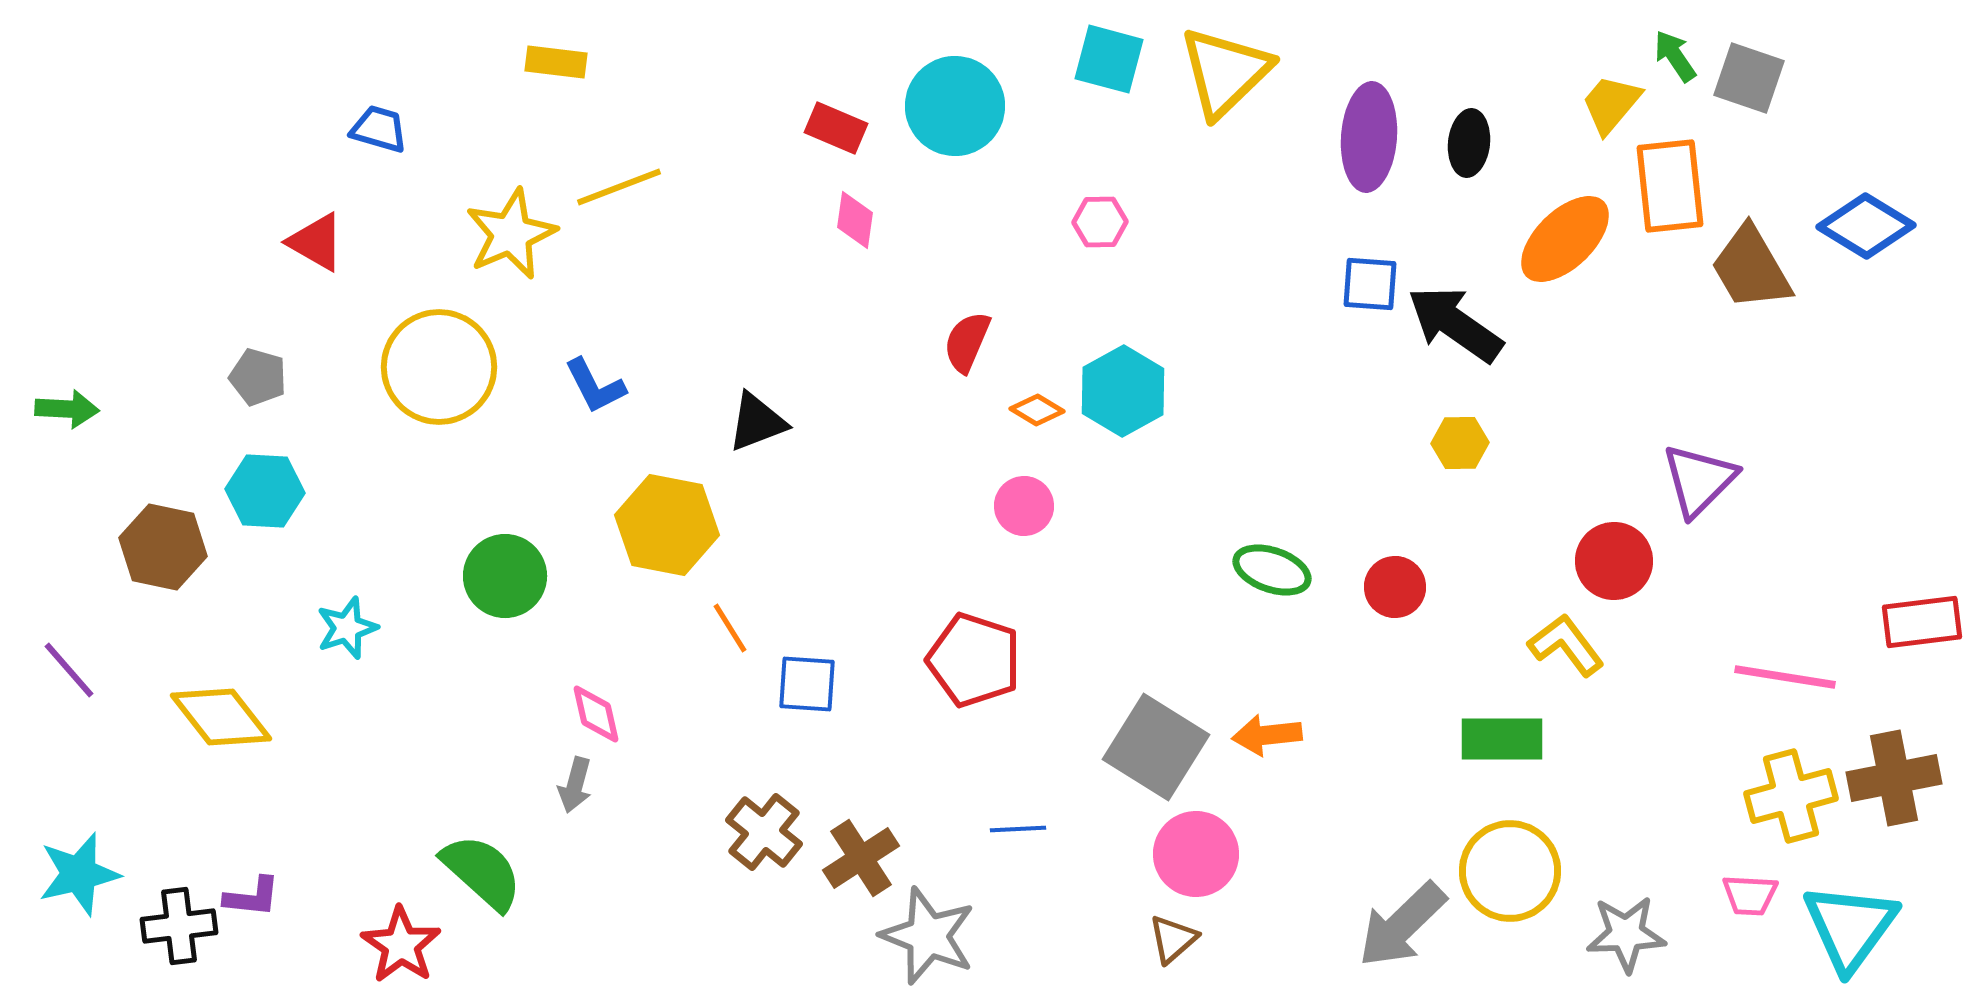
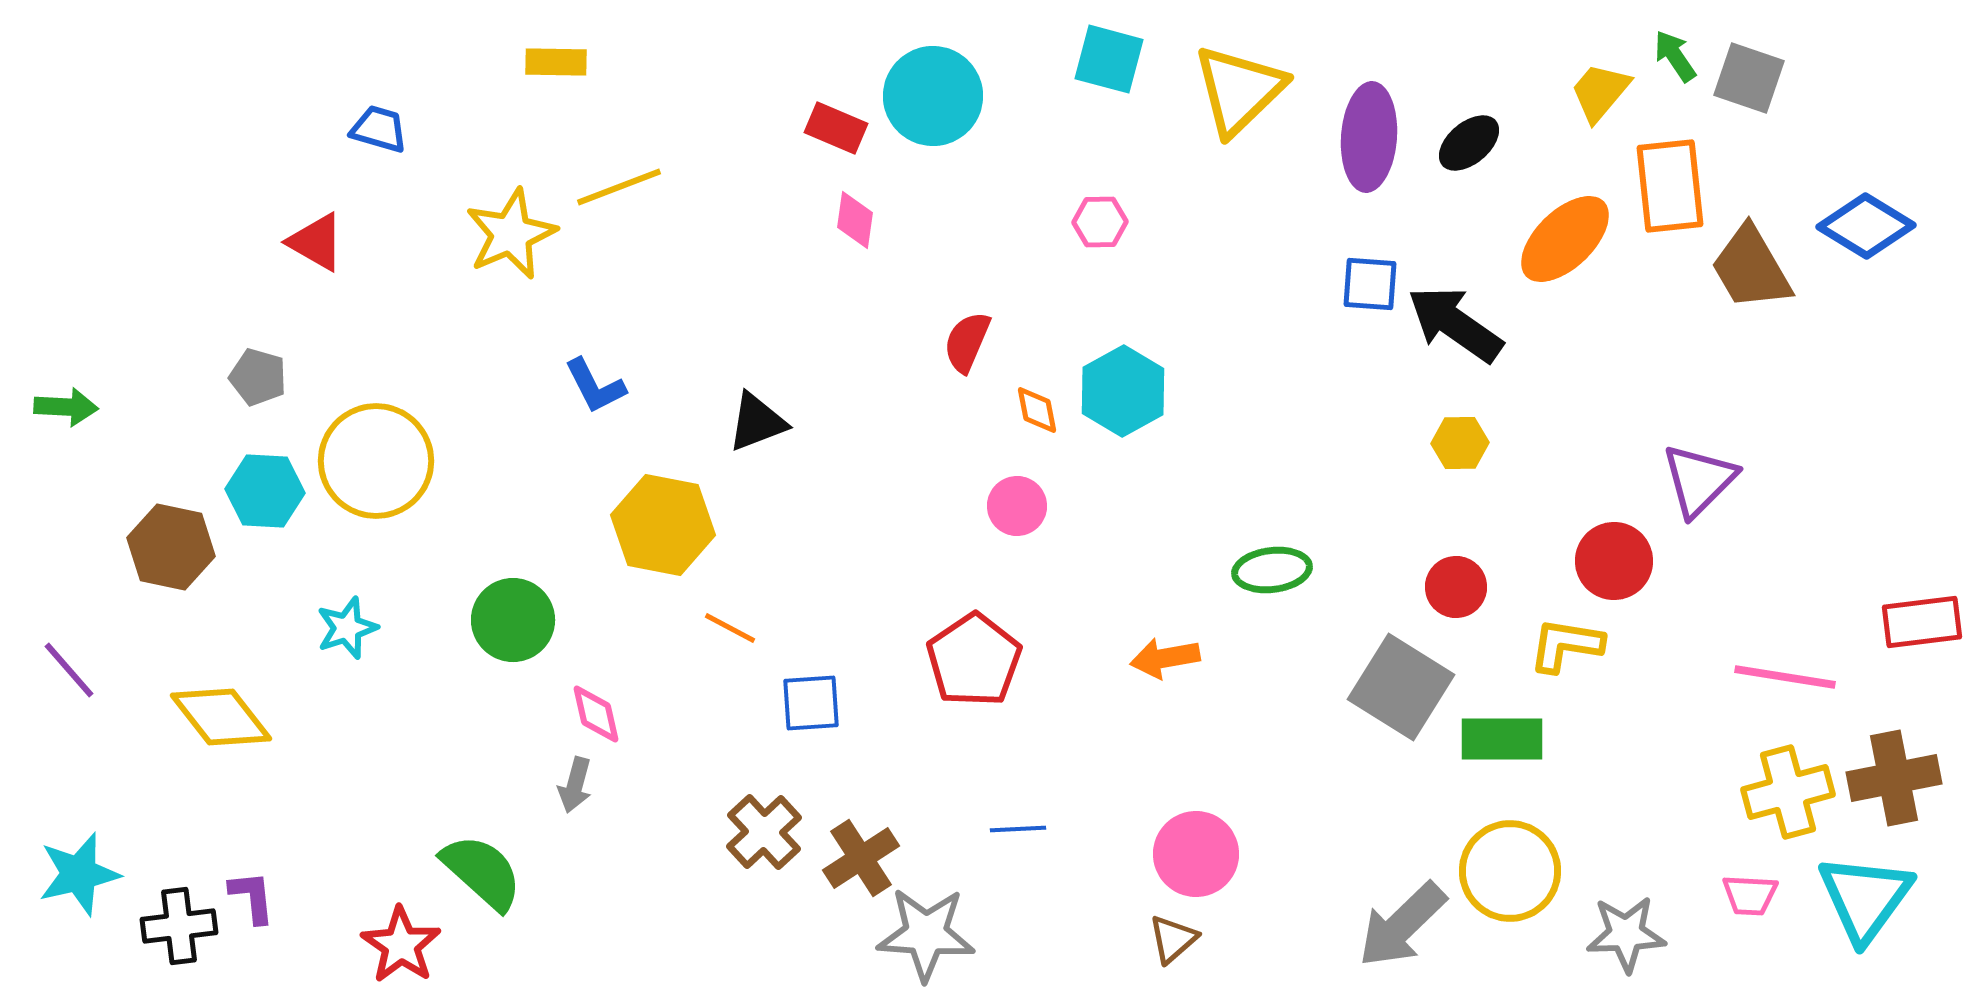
yellow rectangle at (556, 62): rotated 6 degrees counterclockwise
yellow triangle at (1225, 72): moved 14 px right, 18 px down
yellow trapezoid at (1611, 104): moved 11 px left, 12 px up
cyan circle at (955, 106): moved 22 px left, 10 px up
black ellipse at (1469, 143): rotated 44 degrees clockwise
yellow circle at (439, 367): moved 63 px left, 94 px down
green arrow at (67, 409): moved 1 px left, 2 px up
orange diamond at (1037, 410): rotated 48 degrees clockwise
pink circle at (1024, 506): moved 7 px left
yellow hexagon at (667, 525): moved 4 px left
brown hexagon at (163, 547): moved 8 px right
green ellipse at (1272, 570): rotated 26 degrees counterclockwise
green circle at (505, 576): moved 8 px right, 44 px down
red circle at (1395, 587): moved 61 px right
orange line at (730, 628): rotated 30 degrees counterclockwise
yellow L-shape at (1566, 645): rotated 44 degrees counterclockwise
red pentagon at (974, 660): rotated 20 degrees clockwise
blue square at (807, 684): moved 4 px right, 19 px down; rotated 8 degrees counterclockwise
orange arrow at (1267, 735): moved 102 px left, 77 px up; rotated 4 degrees counterclockwise
gray square at (1156, 747): moved 245 px right, 60 px up
yellow cross at (1791, 796): moved 3 px left, 4 px up
brown cross at (764, 832): rotated 8 degrees clockwise
purple L-shape at (252, 897): rotated 102 degrees counterclockwise
cyan triangle at (1850, 927): moved 15 px right, 29 px up
gray star at (928, 936): moved 2 px left, 2 px up; rotated 18 degrees counterclockwise
